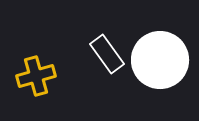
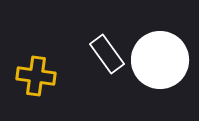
yellow cross: rotated 24 degrees clockwise
